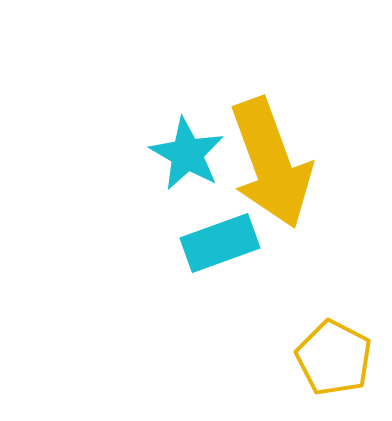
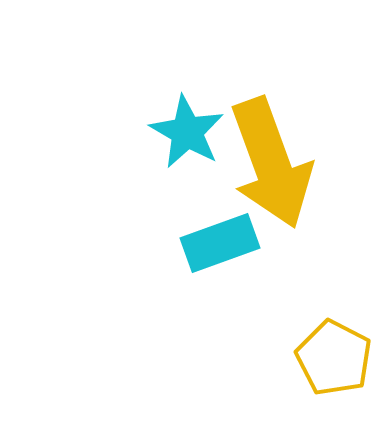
cyan star: moved 22 px up
